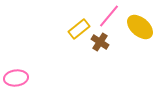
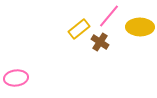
yellow ellipse: rotated 40 degrees counterclockwise
